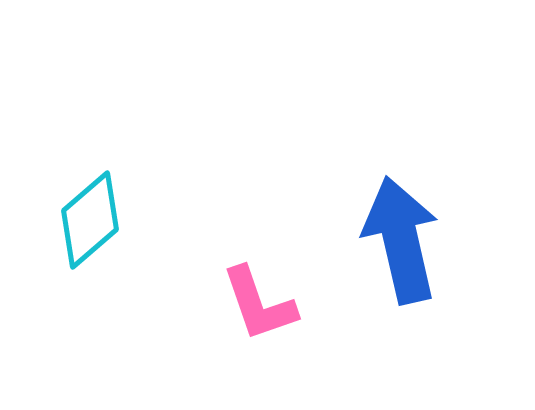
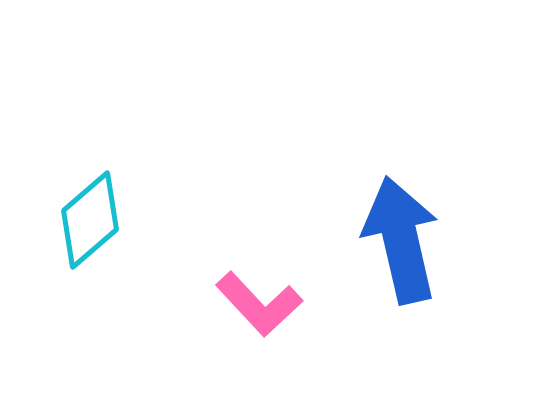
pink L-shape: rotated 24 degrees counterclockwise
